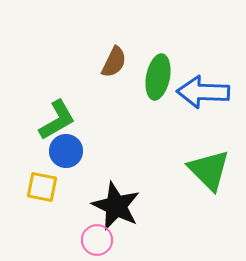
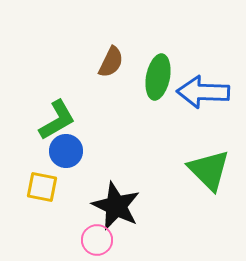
brown semicircle: moved 3 px left
